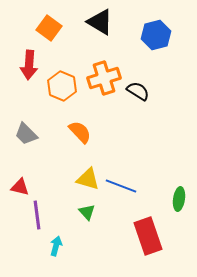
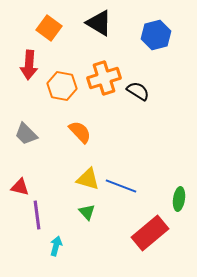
black triangle: moved 1 px left, 1 px down
orange hexagon: rotated 12 degrees counterclockwise
red rectangle: moved 2 px right, 3 px up; rotated 69 degrees clockwise
